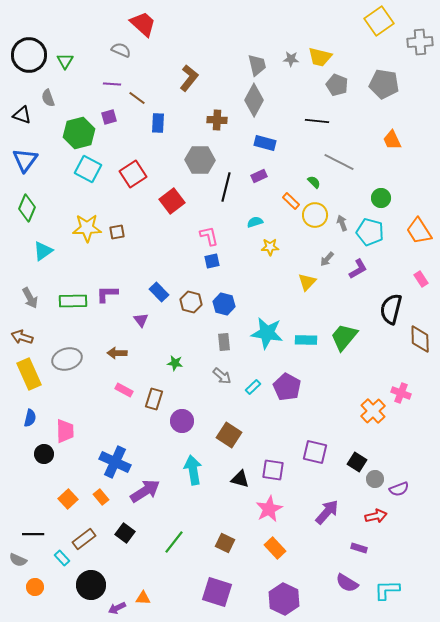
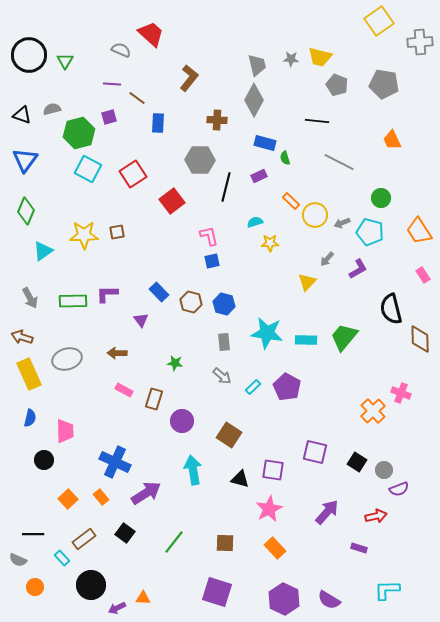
red trapezoid at (143, 24): moved 8 px right, 10 px down
gray semicircle at (48, 98): moved 4 px right, 11 px down; rotated 96 degrees clockwise
green semicircle at (314, 182): moved 29 px left, 24 px up; rotated 152 degrees counterclockwise
green diamond at (27, 208): moved 1 px left, 3 px down
gray arrow at (342, 223): rotated 91 degrees counterclockwise
yellow star at (87, 228): moved 3 px left, 7 px down
yellow star at (270, 247): moved 4 px up
pink rectangle at (421, 279): moved 2 px right, 4 px up
black semicircle at (391, 309): rotated 28 degrees counterclockwise
black circle at (44, 454): moved 6 px down
gray circle at (375, 479): moved 9 px right, 9 px up
purple arrow at (145, 491): moved 1 px right, 2 px down
brown square at (225, 543): rotated 24 degrees counterclockwise
purple semicircle at (347, 583): moved 18 px left, 17 px down
